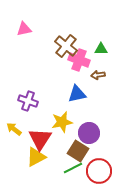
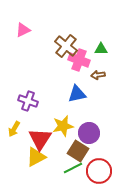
pink triangle: moved 1 px left, 1 px down; rotated 14 degrees counterclockwise
yellow star: moved 1 px right, 4 px down
yellow arrow: rotated 98 degrees counterclockwise
